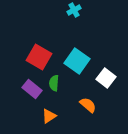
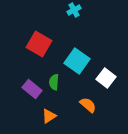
red square: moved 13 px up
green semicircle: moved 1 px up
